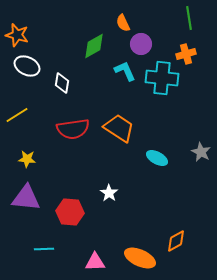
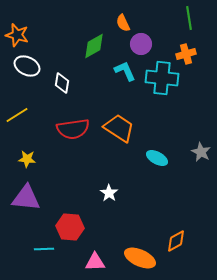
red hexagon: moved 15 px down
